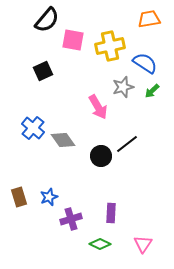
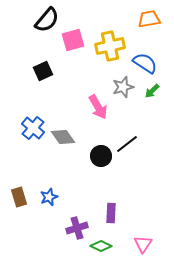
pink square: rotated 25 degrees counterclockwise
gray diamond: moved 3 px up
purple cross: moved 6 px right, 9 px down
green diamond: moved 1 px right, 2 px down
